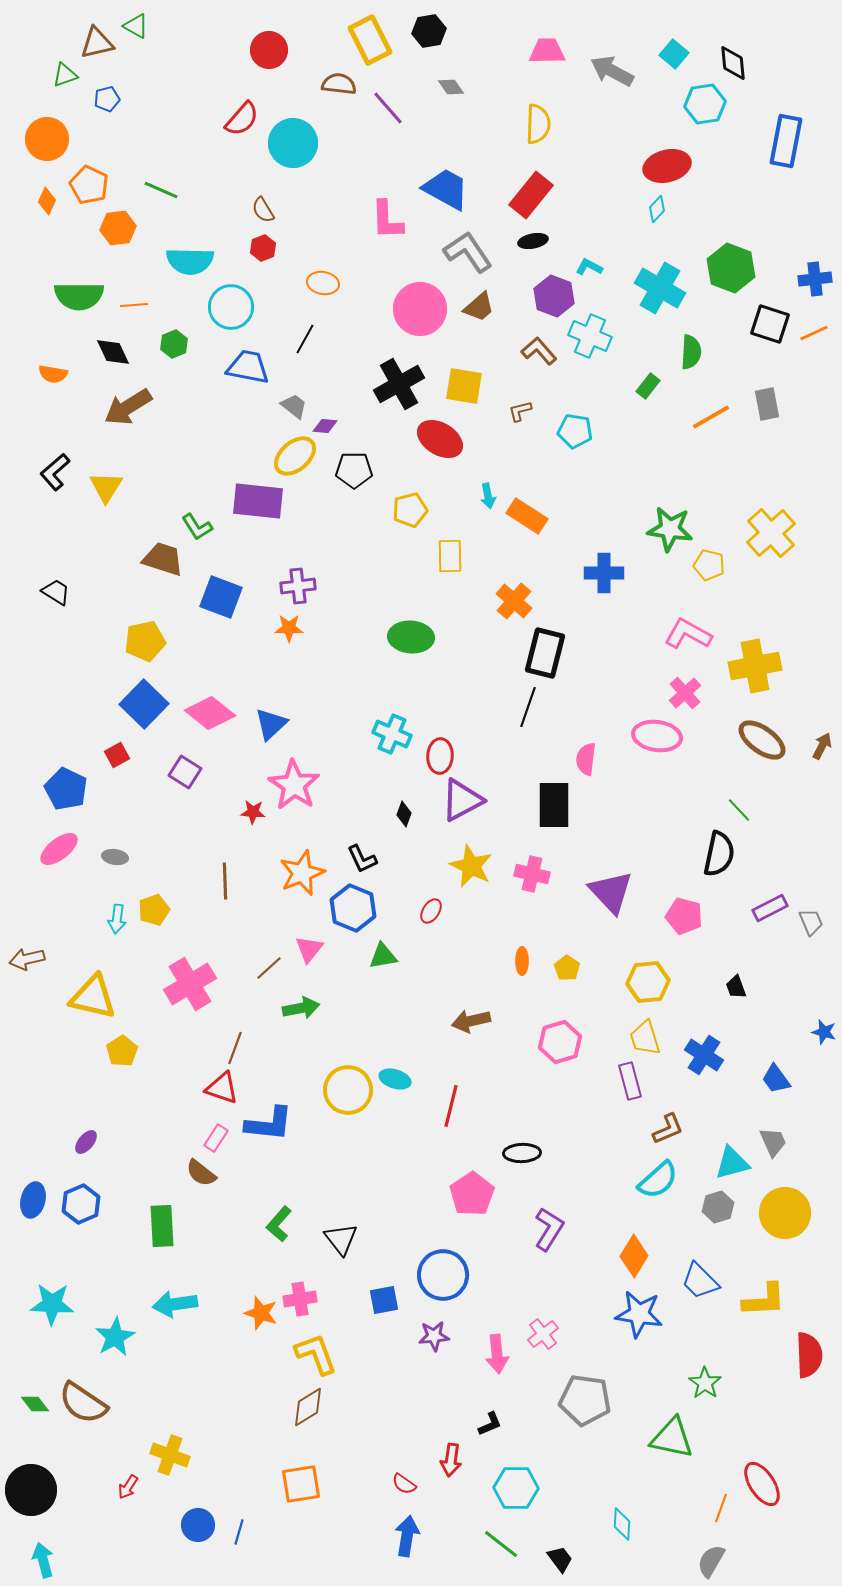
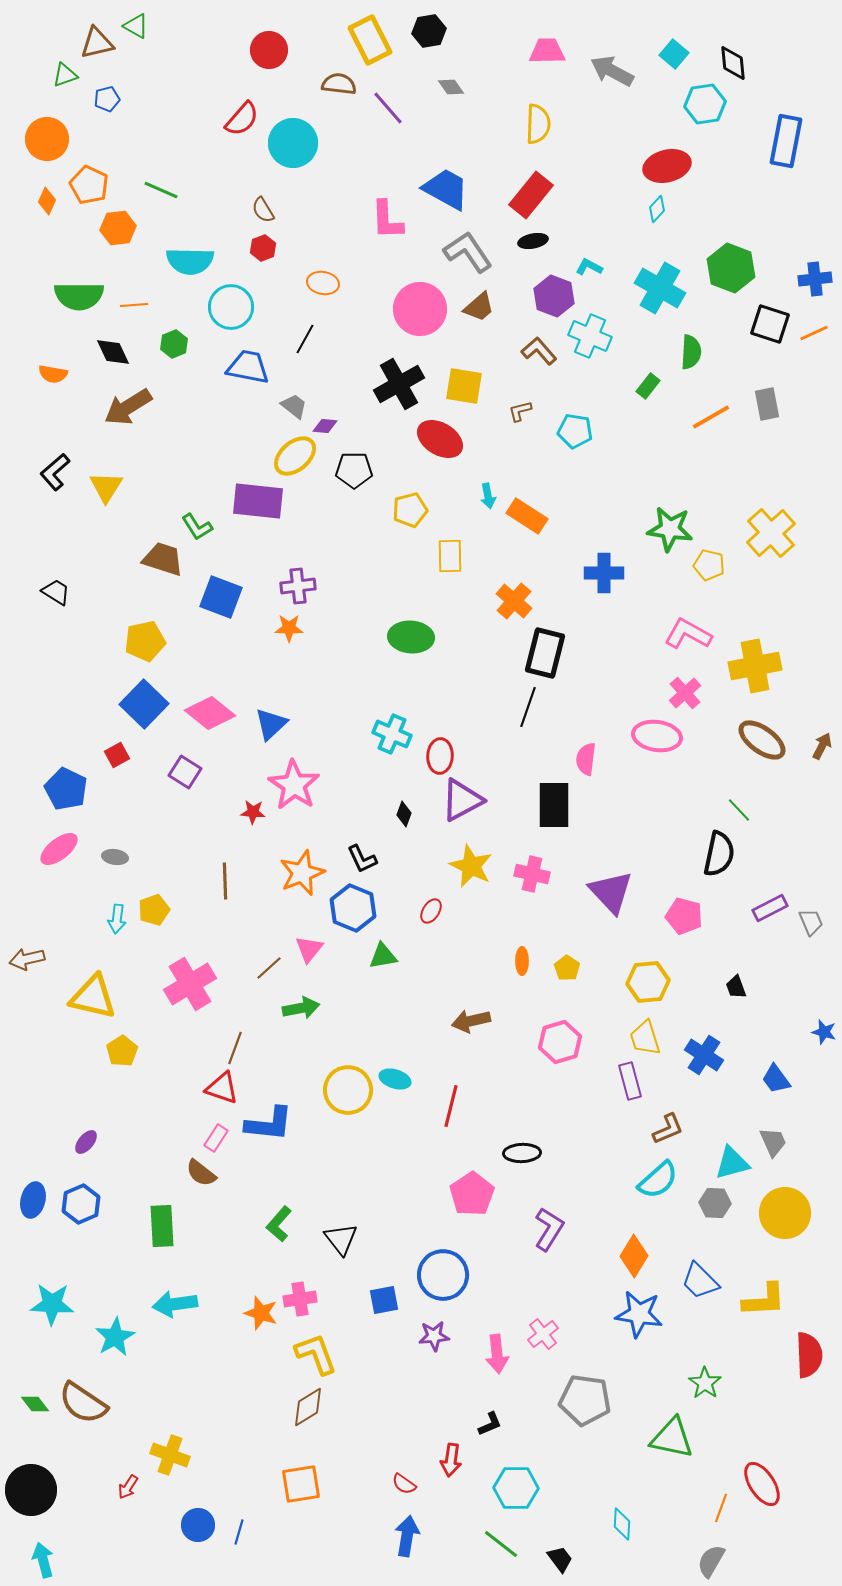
gray hexagon at (718, 1207): moved 3 px left, 4 px up; rotated 20 degrees clockwise
